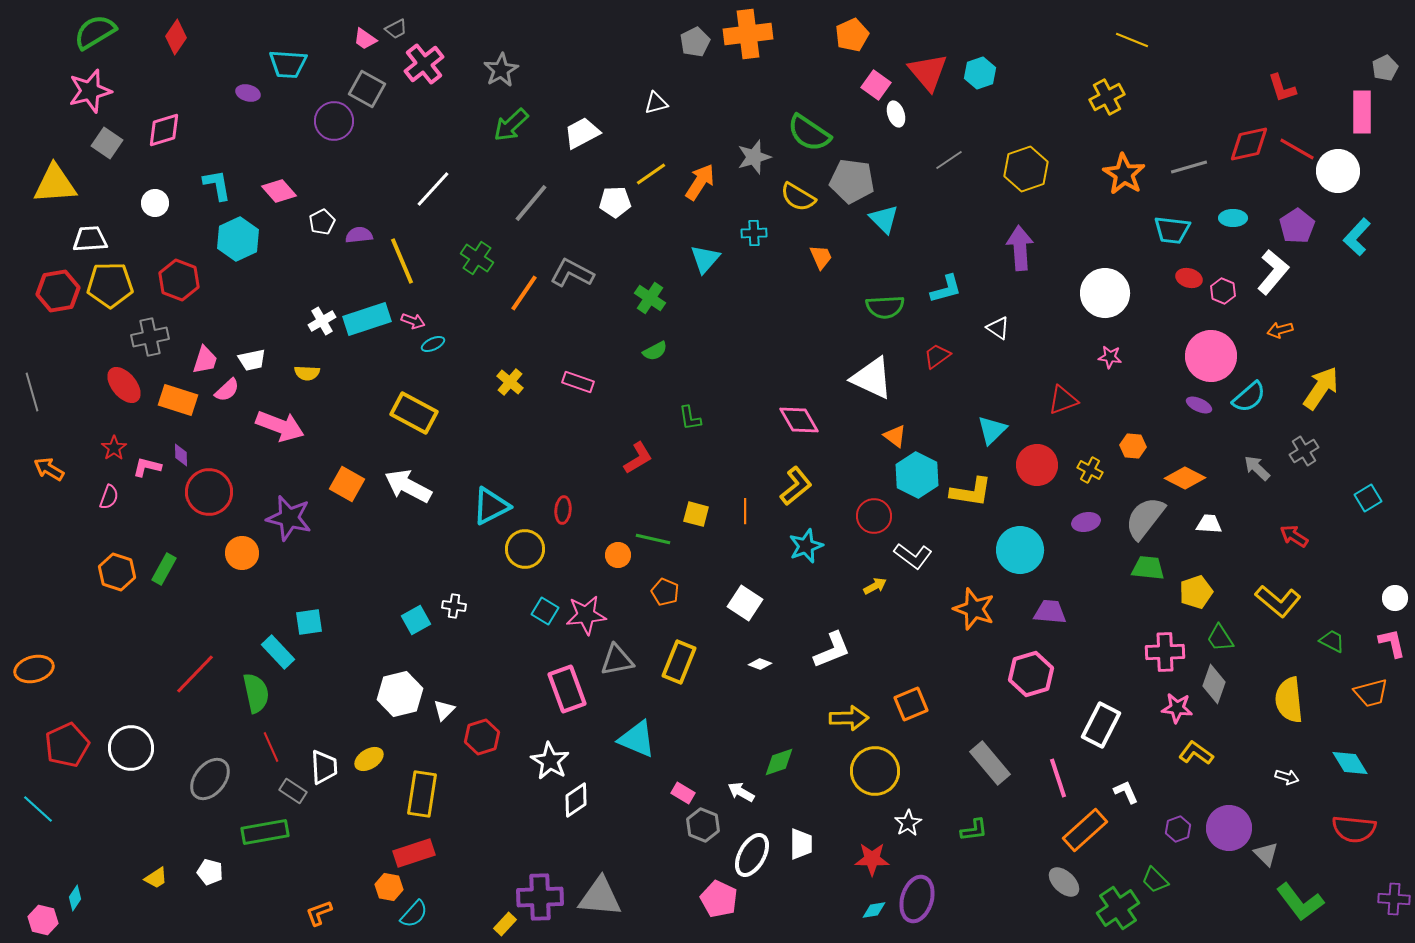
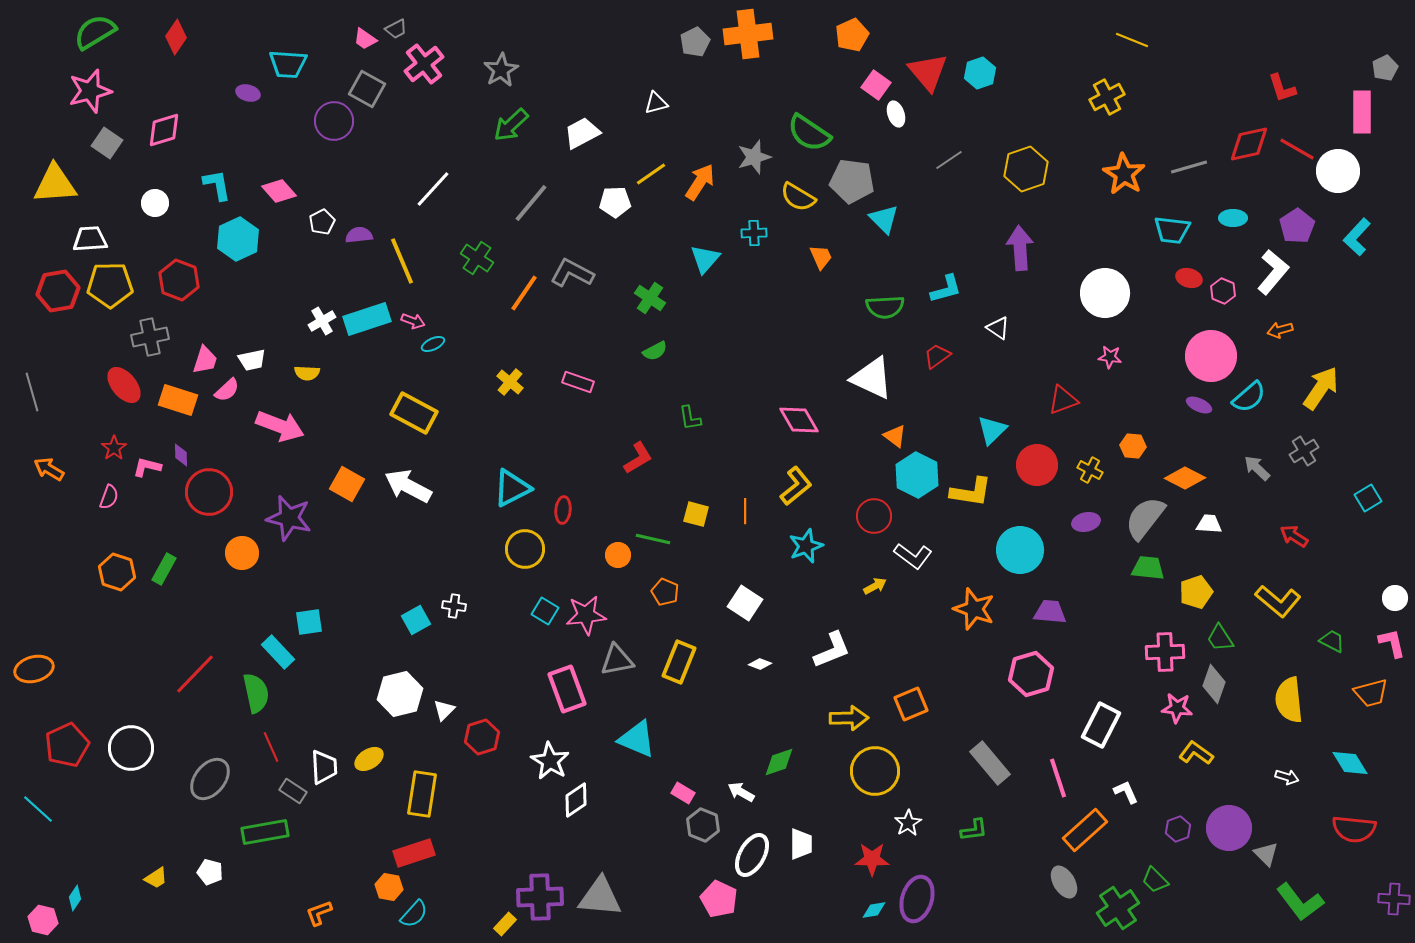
cyan triangle at (491, 506): moved 21 px right, 18 px up
gray ellipse at (1064, 882): rotated 16 degrees clockwise
